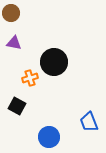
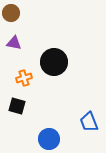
orange cross: moved 6 px left
black square: rotated 12 degrees counterclockwise
blue circle: moved 2 px down
